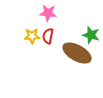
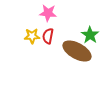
green star: moved 1 px left; rotated 18 degrees clockwise
brown ellipse: moved 2 px up
